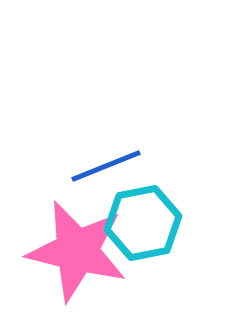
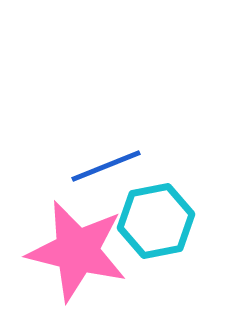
cyan hexagon: moved 13 px right, 2 px up
